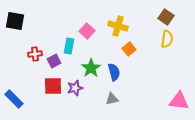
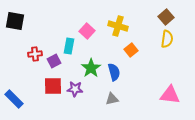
brown square: rotated 14 degrees clockwise
orange square: moved 2 px right, 1 px down
purple star: moved 1 px down; rotated 21 degrees clockwise
pink triangle: moved 9 px left, 6 px up
